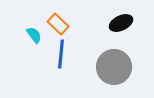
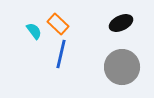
cyan semicircle: moved 4 px up
blue line: rotated 8 degrees clockwise
gray circle: moved 8 px right
